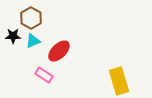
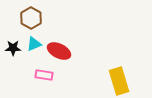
black star: moved 12 px down
cyan triangle: moved 1 px right, 3 px down
red ellipse: rotated 70 degrees clockwise
pink rectangle: rotated 24 degrees counterclockwise
